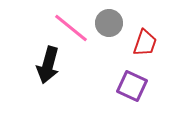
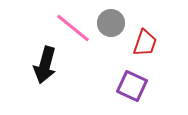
gray circle: moved 2 px right
pink line: moved 2 px right
black arrow: moved 3 px left
